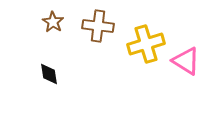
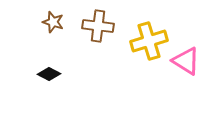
brown star: rotated 15 degrees counterclockwise
yellow cross: moved 3 px right, 3 px up
black diamond: rotated 55 degrees counterclockwise
